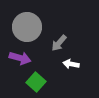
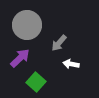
gray circle: moved 2 px up
purple arrow: rotated 60 degrees counterclockwise
